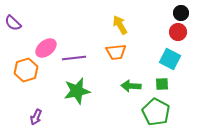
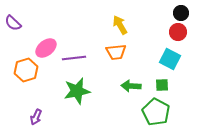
green square: moved 1 px down
